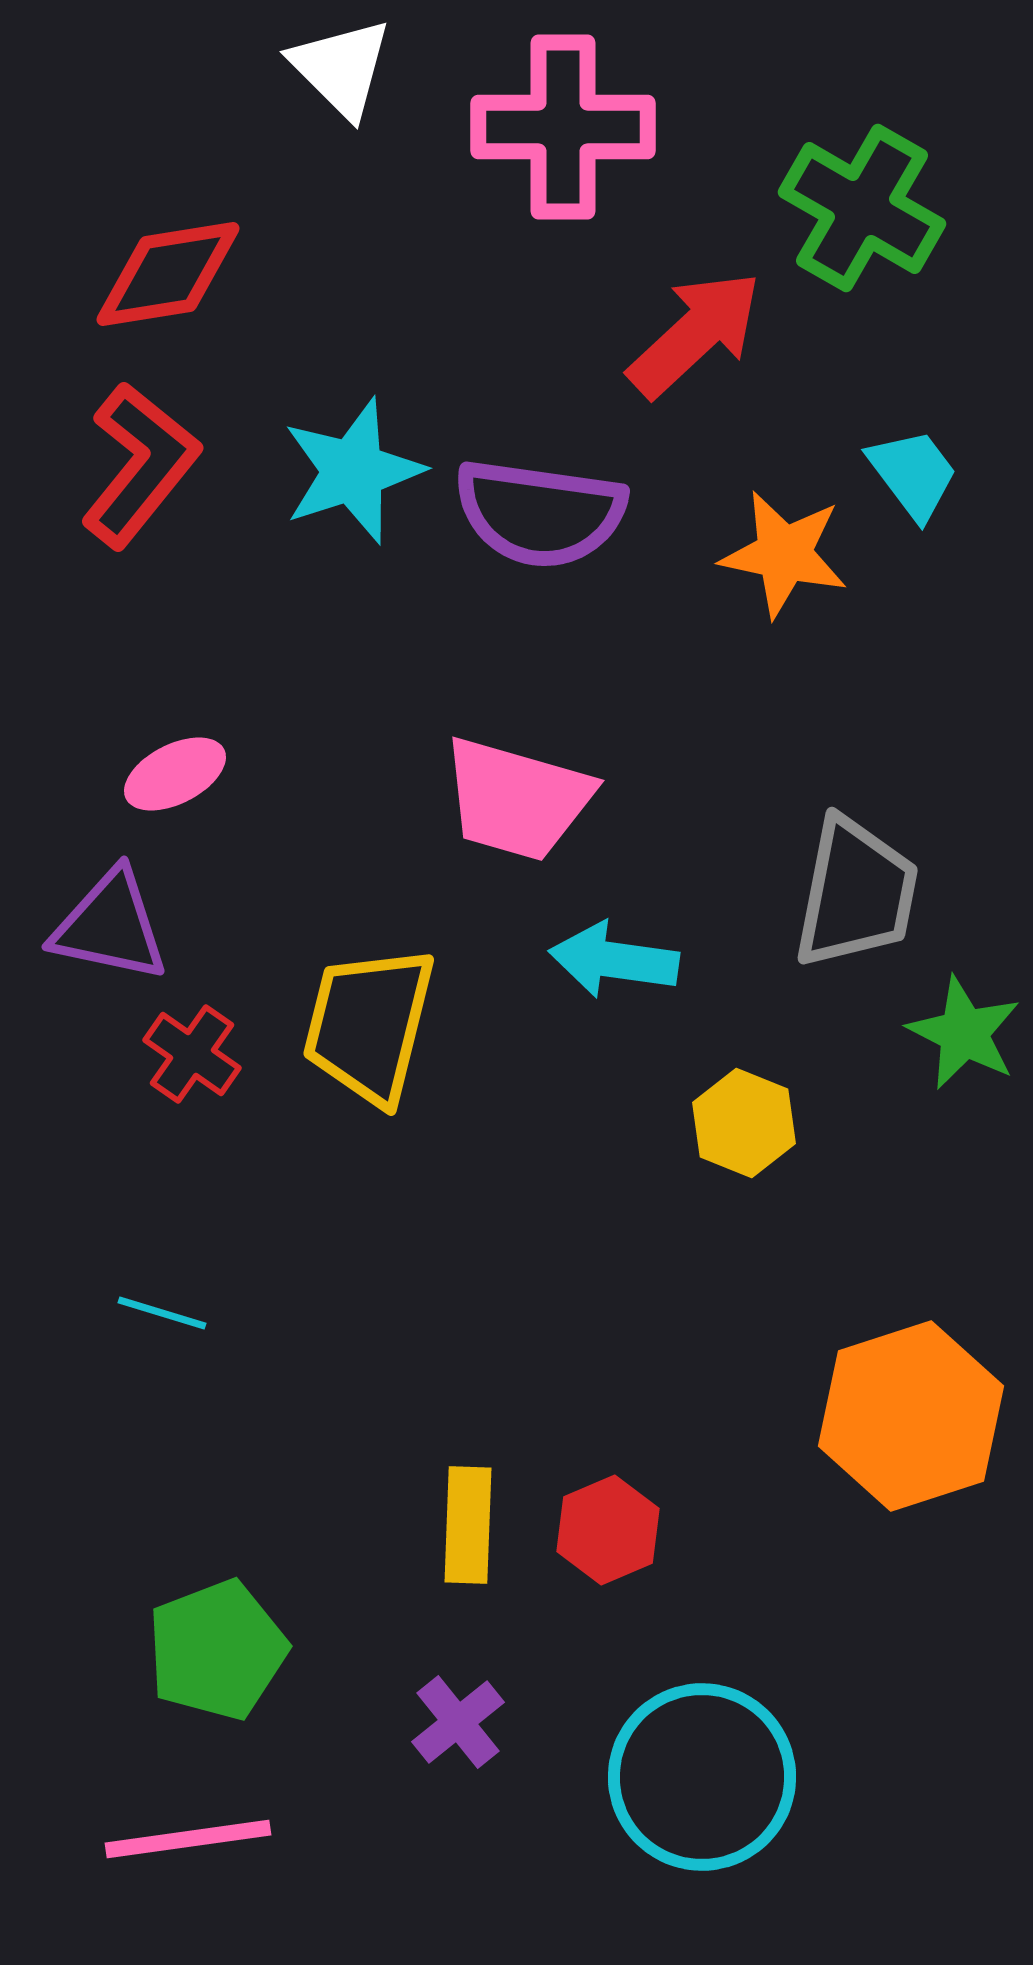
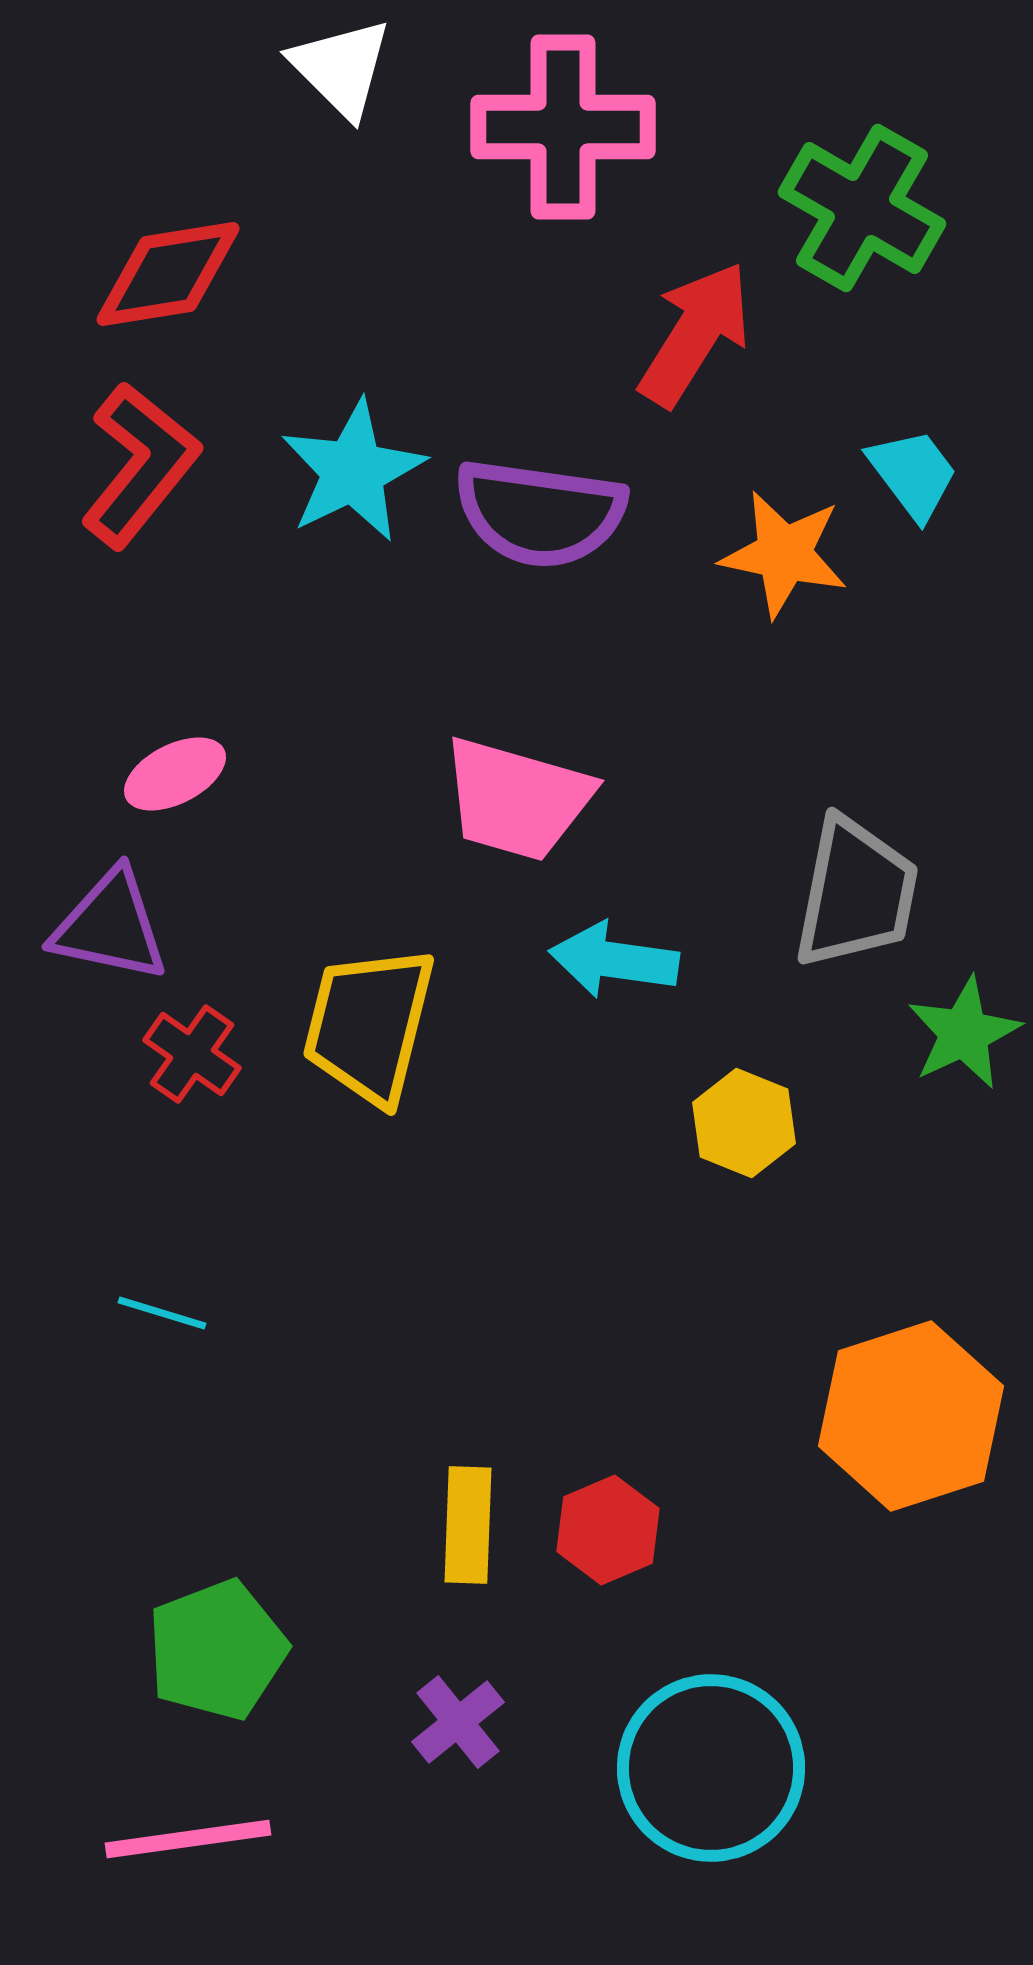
red arrow: rotated 15 degrees counterclockwise
cyan star: rotated 8 degrees counterclockwise
green star: rotated 20 degrees clockwise
cyan circle: moved 9 px right, 9 px up
